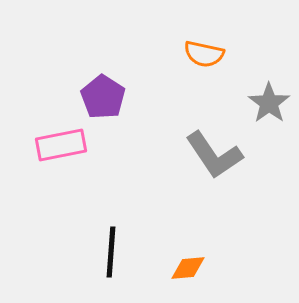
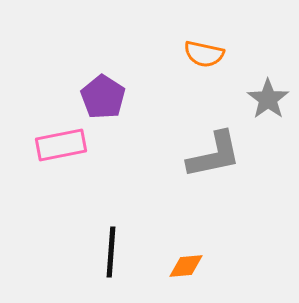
gray star: moved 1 px left, 4 px up
gray L-shape: rotated 68 degrees counterclockwise
orange diamond: moved 2 px left, 2 px up
